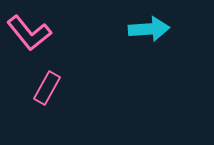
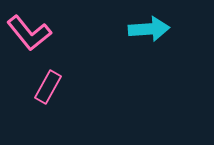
pink rectangle: moved 1 px right, 1 px up
